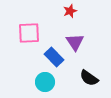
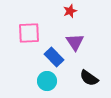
cyan circle: moved 2 px right, 1 px up
